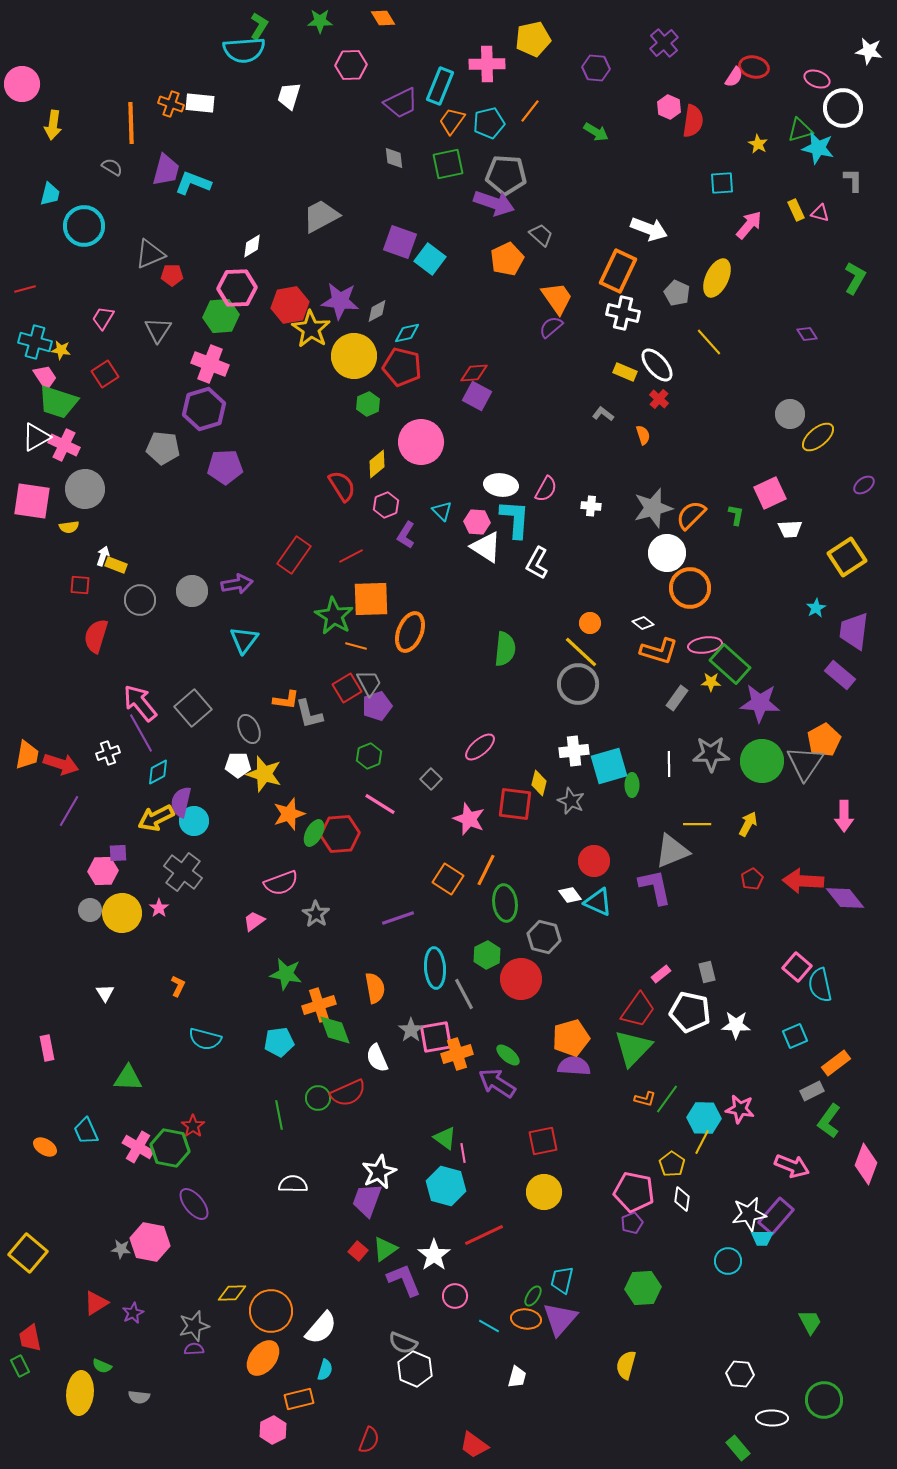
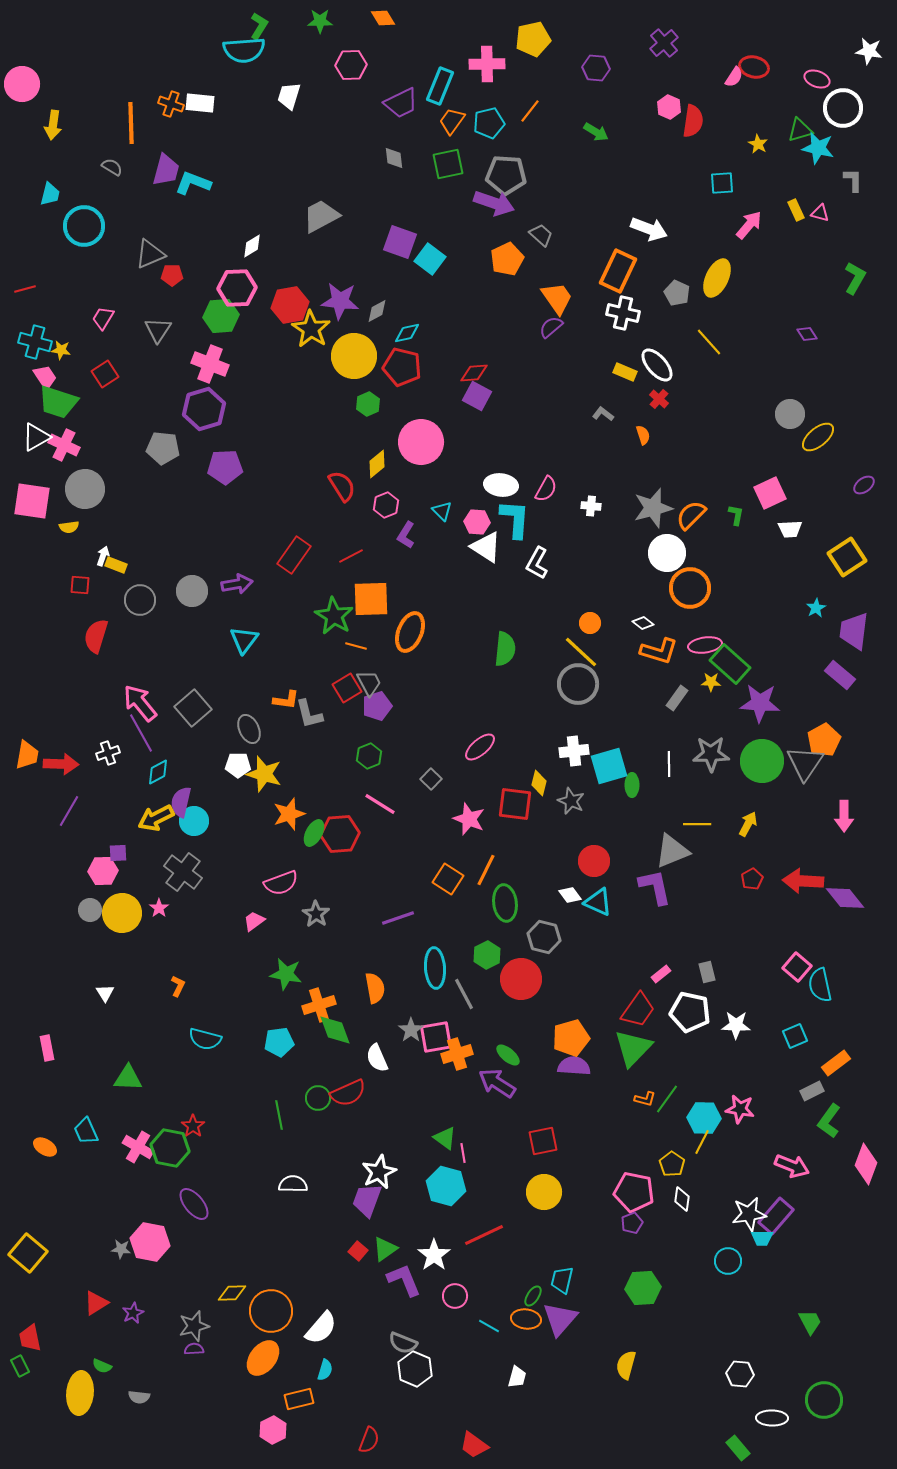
red arrow at (61, 764): rotated 16 degrees counterclockwise
